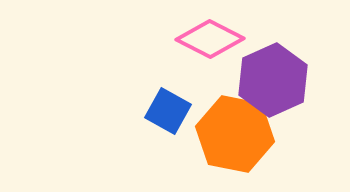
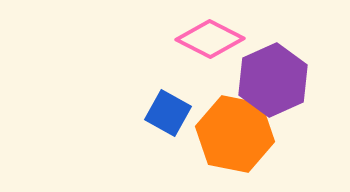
blue square: moved 2 px down
